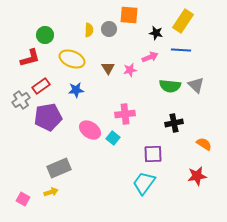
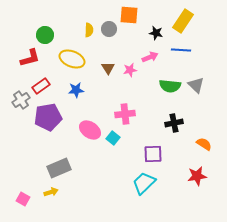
cyan trapezoid: rotated 10 degrees clockwise
